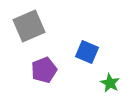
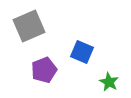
blue square: moved 5 px left
green star: moved 1 px left, 1 px up
